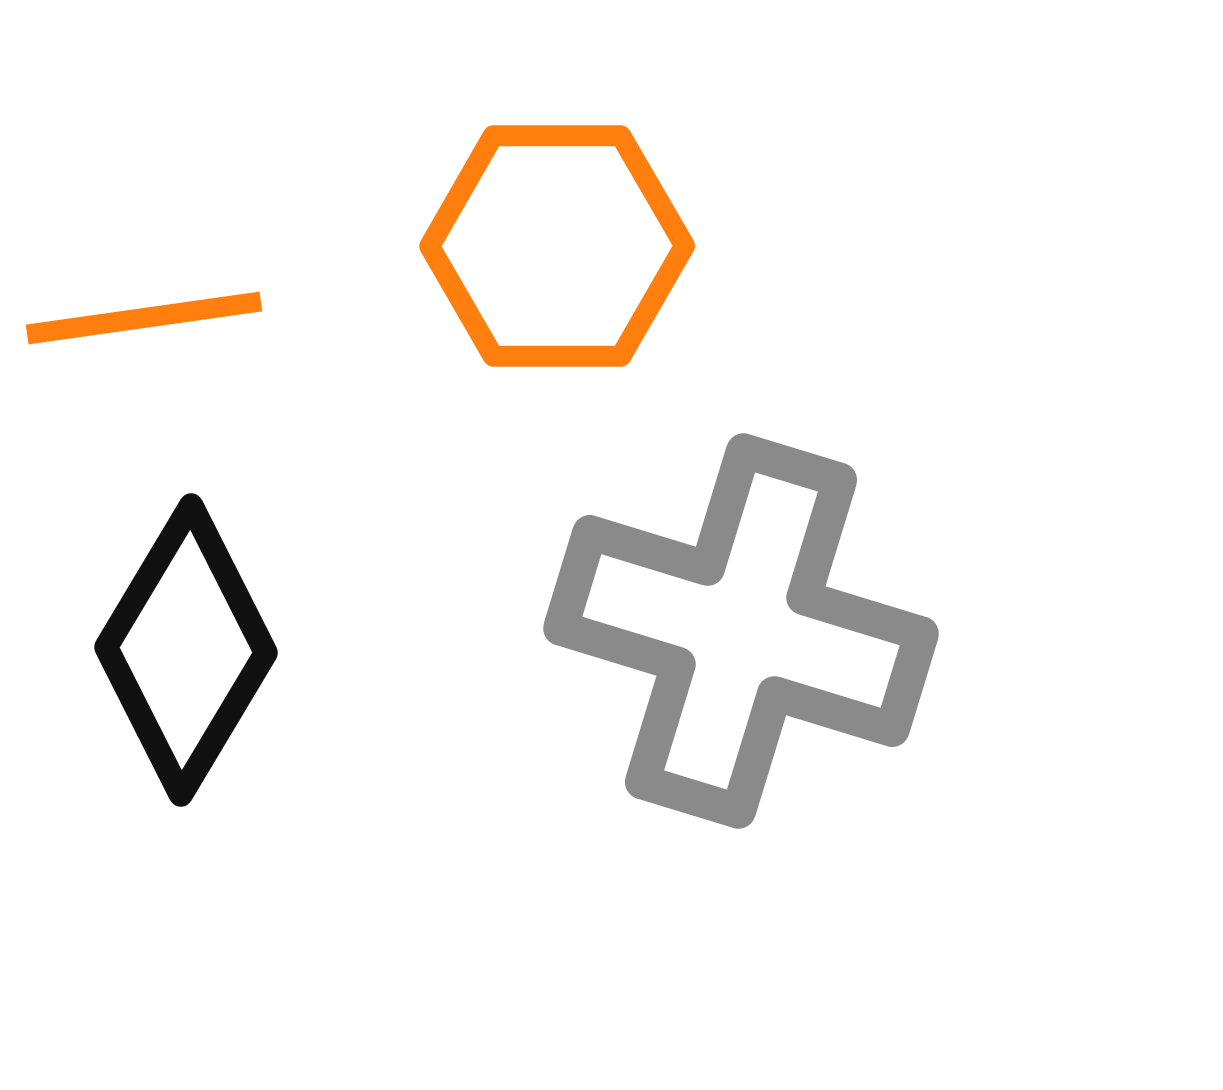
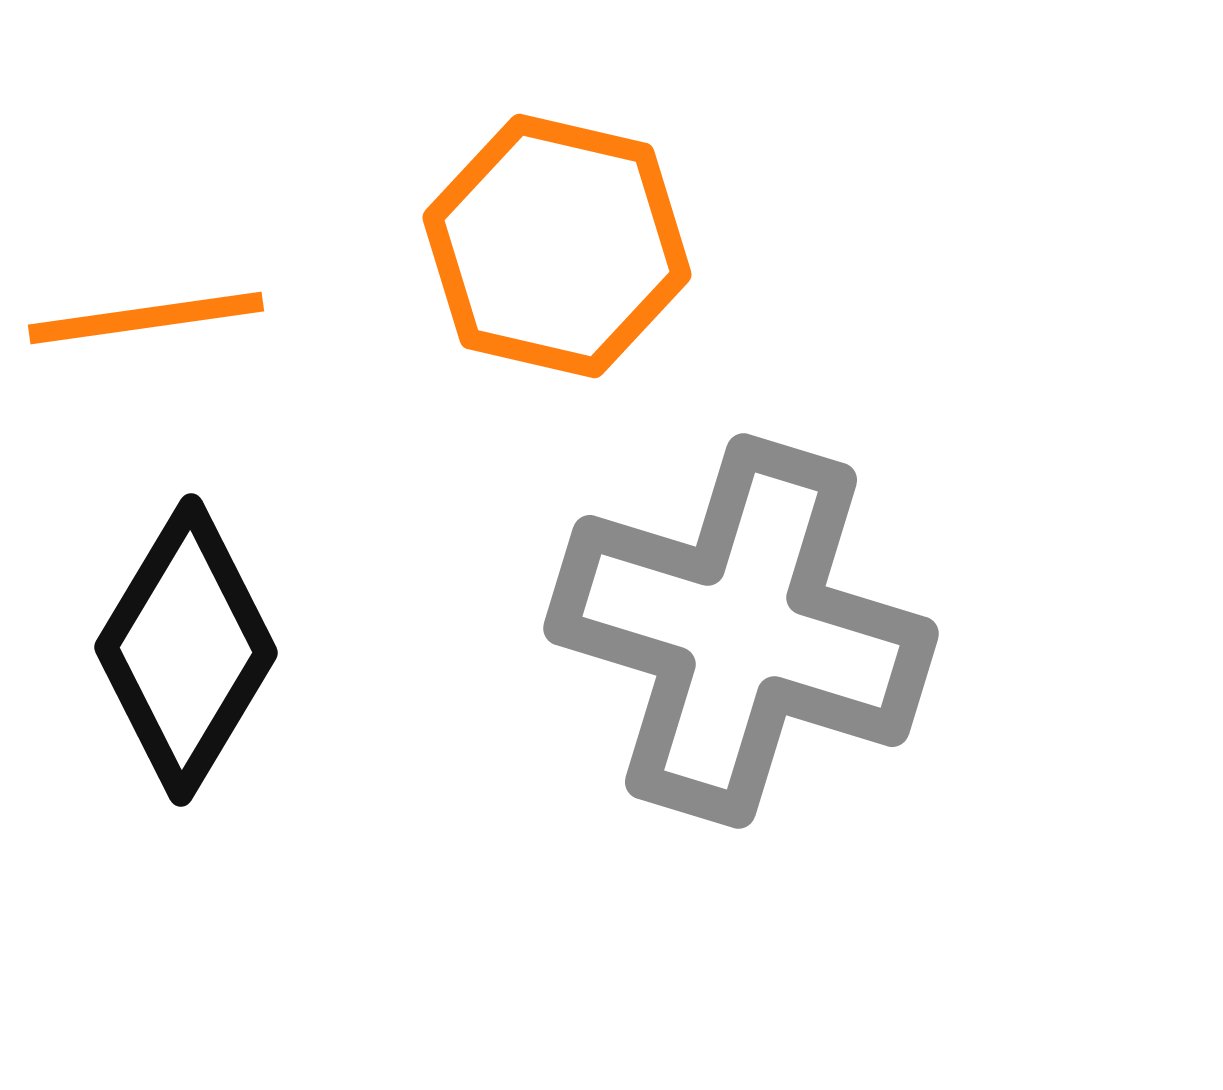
orange hexagon: rotated 13 degrees clockwise
orange line: moved 2 px right
